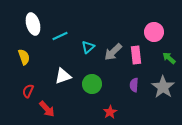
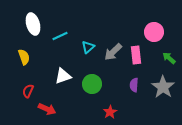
red arrow: rotated 24 degrees counterclockwise
